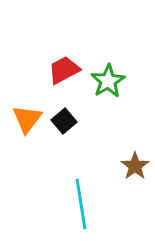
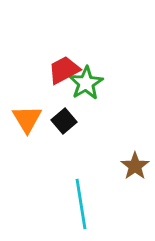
green star: moved 22 px left, 2 px down
orange triangle: rotated 8 degrees counterclockwise
